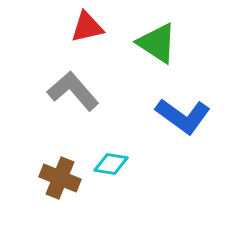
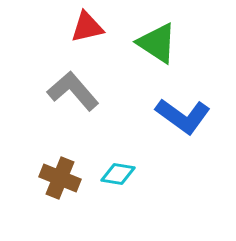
cyan diamond: moved 7 px right, 10 px down
